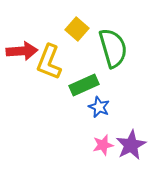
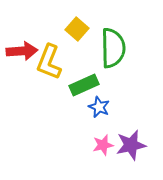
green semicircle: rotated 15 degrees clockwise
purple star: rotated 16 degrees clockwise
